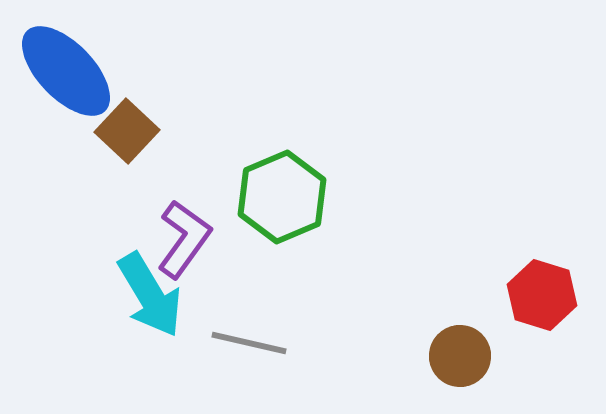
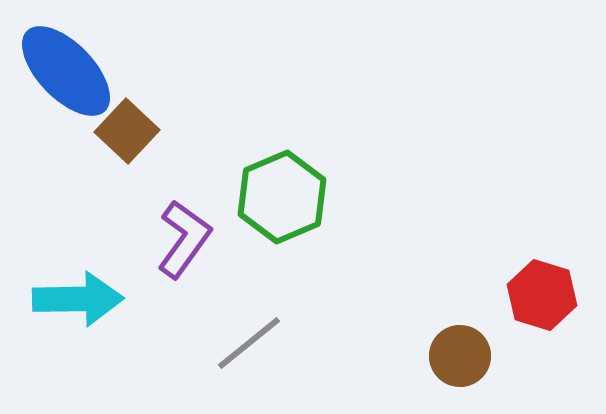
cyan arrow: moved 72 px left, 4 px down; rotated 60 degrees counterclockwise
gray line: rotated 52 degrees counterclockwise
